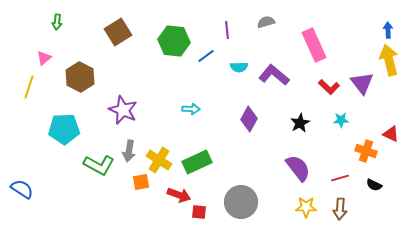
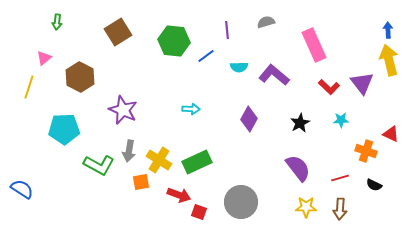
red square: rotated 14 degrees clockwise
